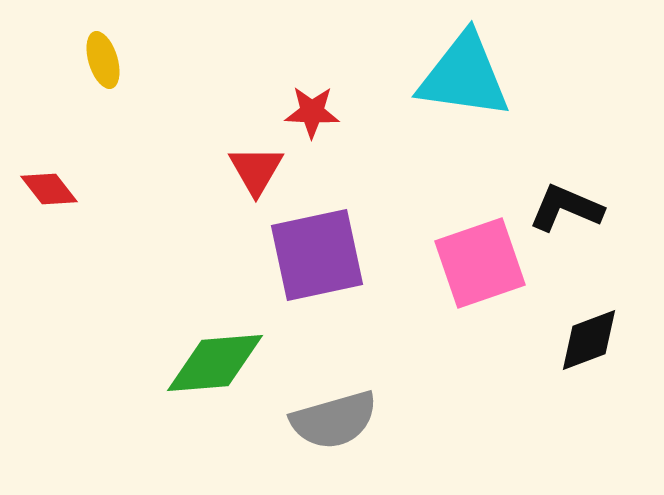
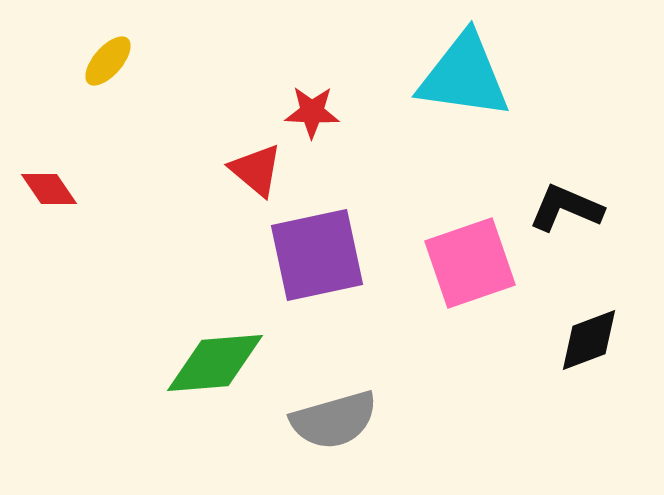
yellow ellipse: moved 5 px right, 1 px down; rotated 58 degrees clockwise
red triangle: rotated 20 degrees counterclockwise
red diamond: rotated 4 degrees clockwise
pink square: moved 10 px left
